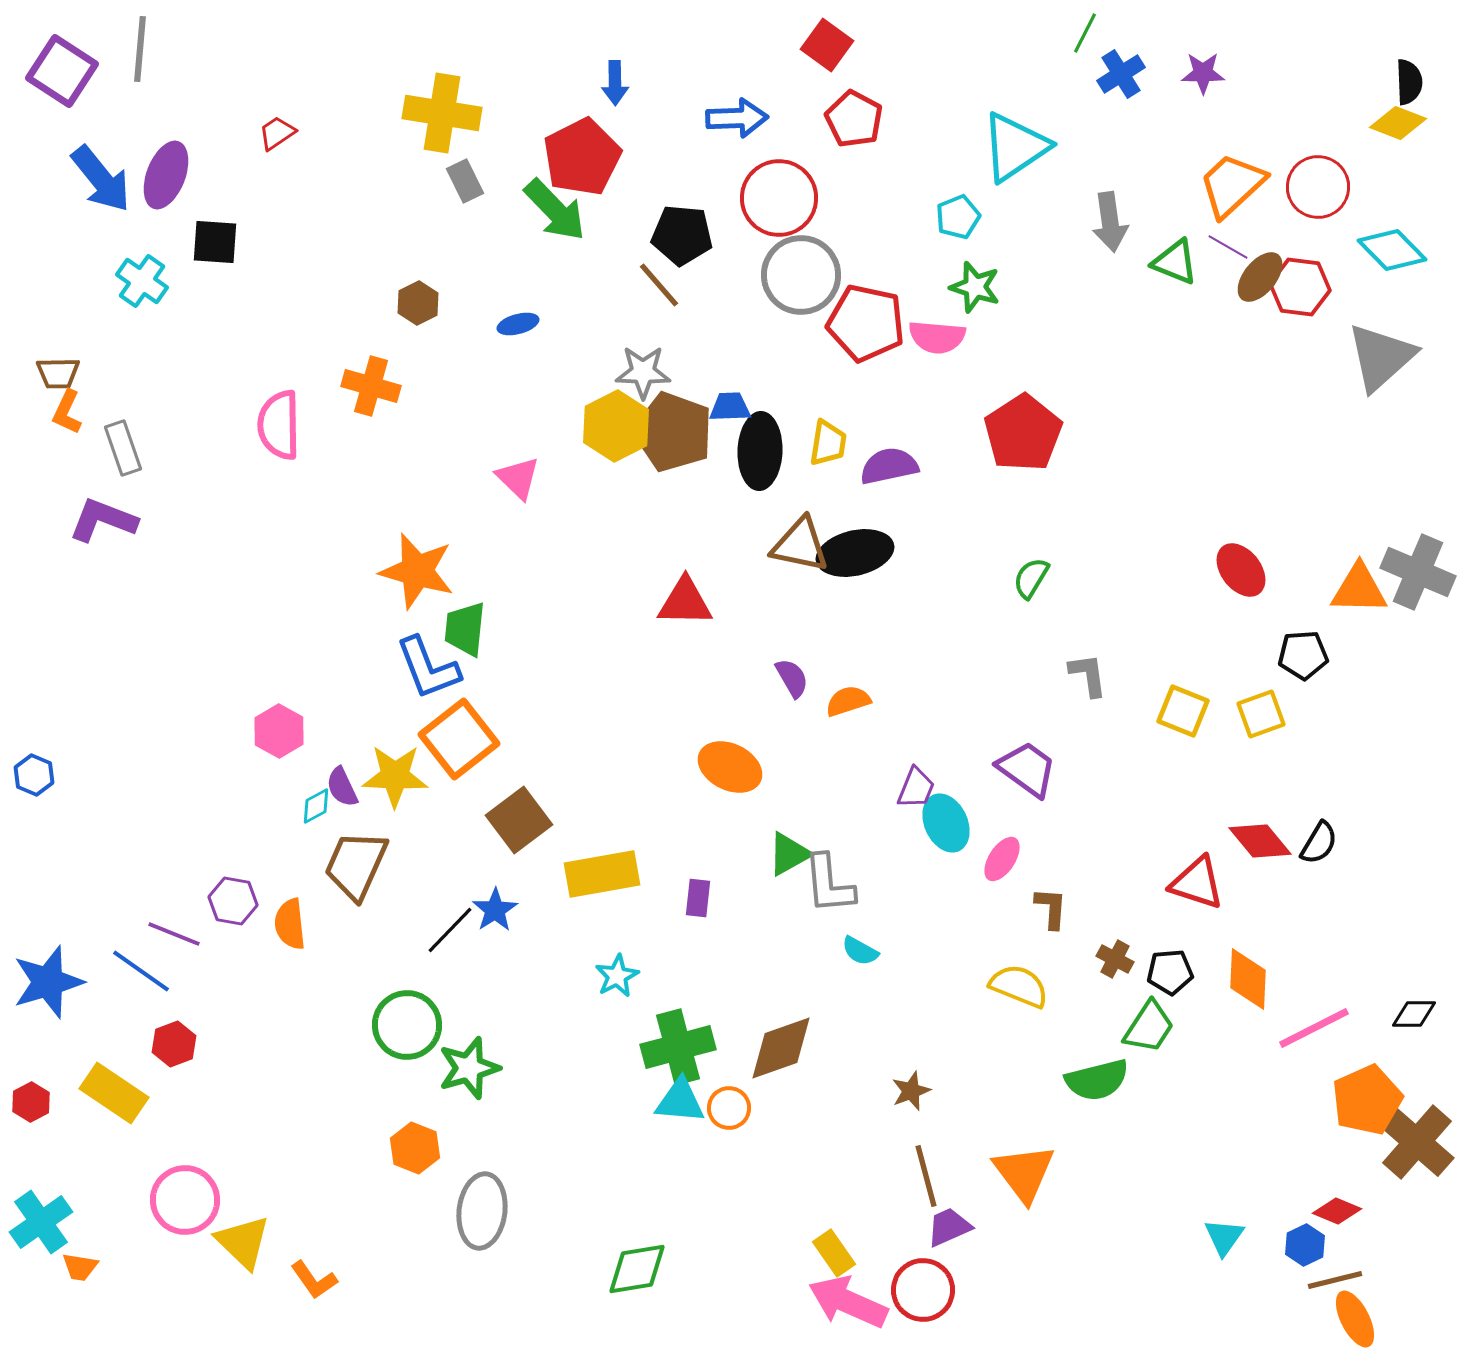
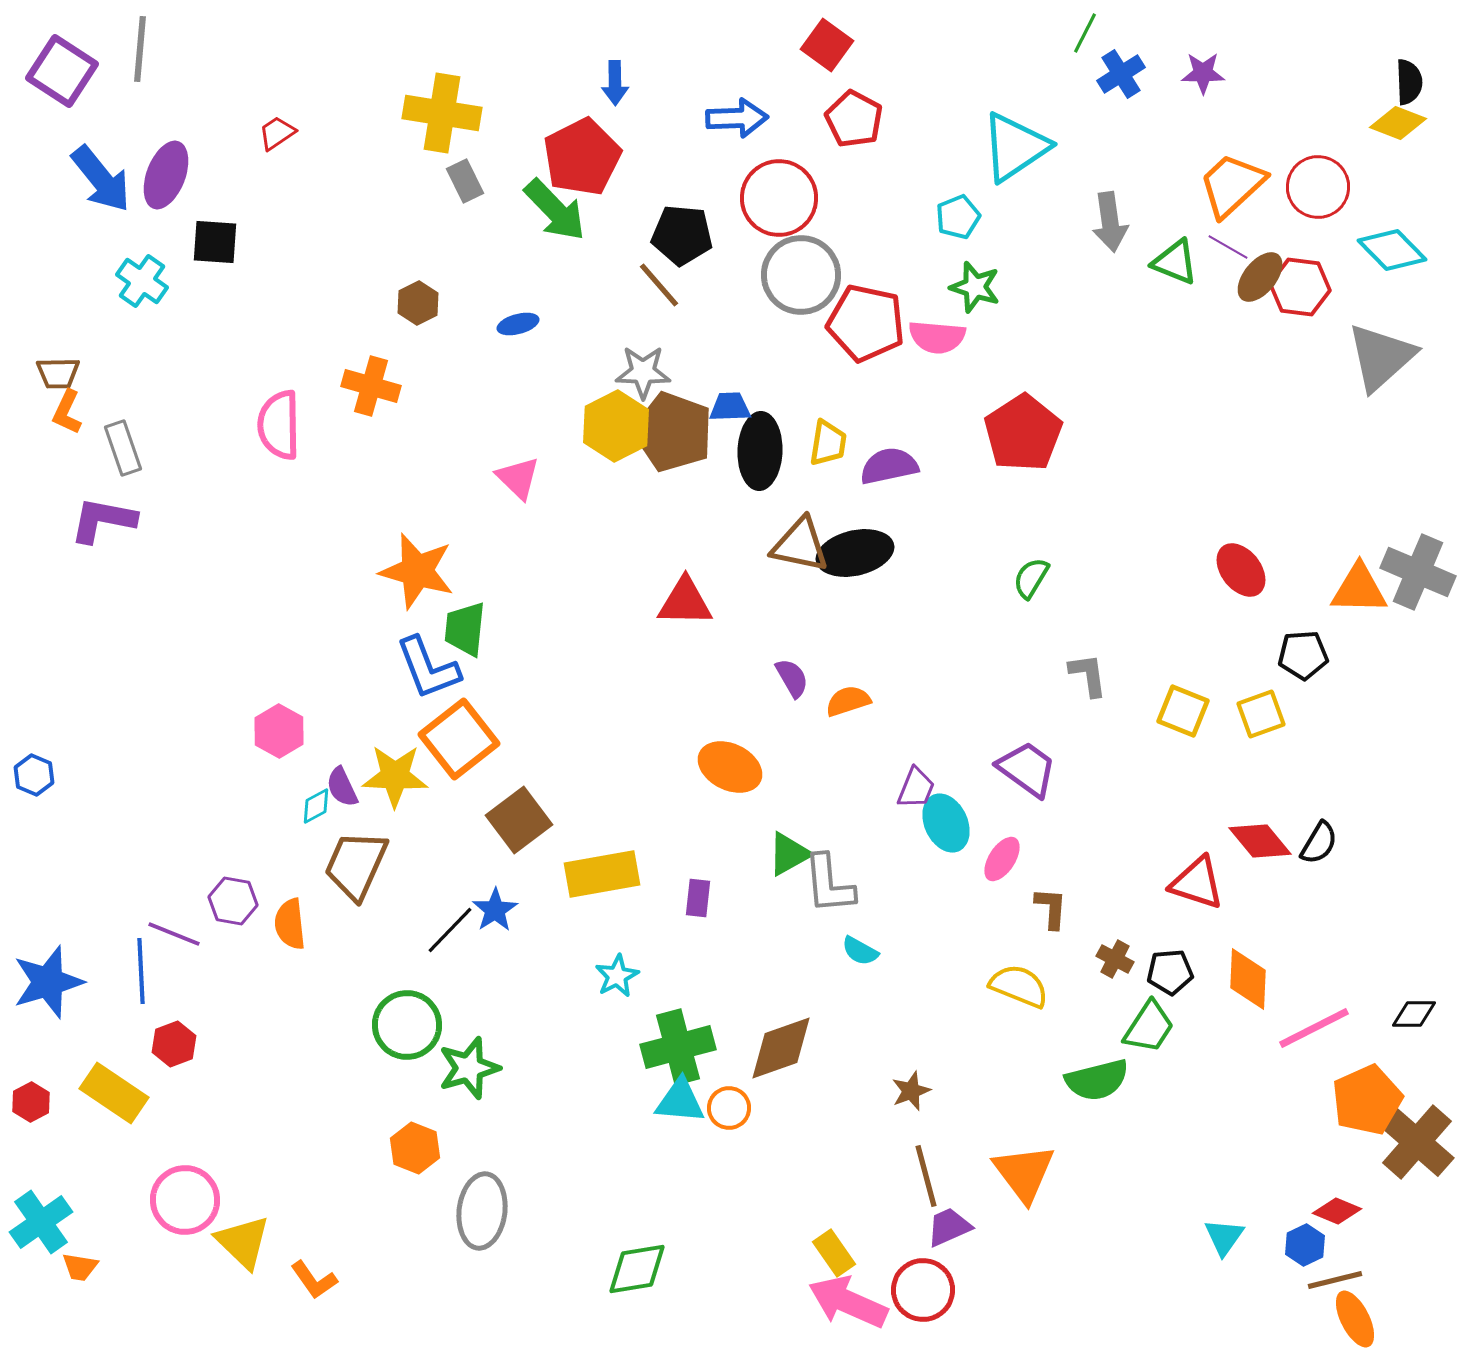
purple L-shape at (103, 520): rotated 10 degrees counterclockwise
blue line at (141, 971): rotated 52 degrees clockwise
